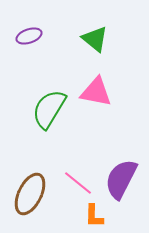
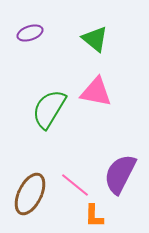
purple ellipse: moved 1 px right, 3 px up
purple semicircle: moved 1 px left, 5 px up
pink line: moved 3 px left, 2 px down
